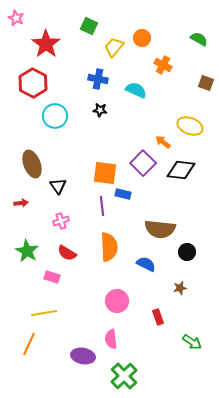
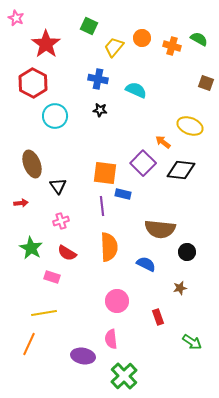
orange cross: moved 9 px right, 19 px up; rotated 12 degrees counterclockwise
green star: moved 4 px right, 3 px up
